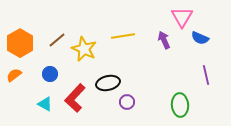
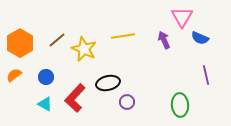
blue circle: moved 4 px left, 3 px down
